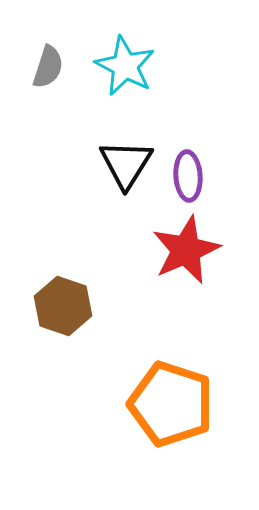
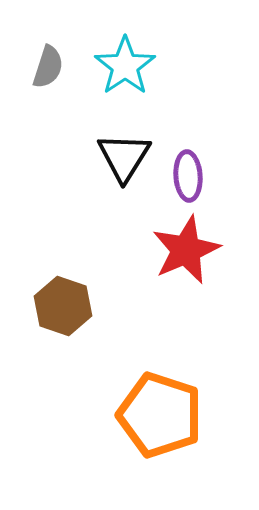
cyan star: rotated 10 degrees clockwise
black triangle: moved 2 px left, 7 px up
orange pentagon: moved 11 px left, 11 px down
